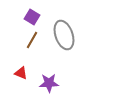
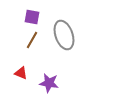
purple square: rotated 21 degrees counterclockwise
purple star: rotated 12 degrees clockwise
